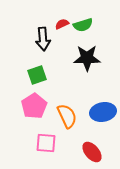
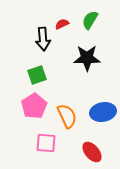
green semicircle: moved 7 px right, 5 px up; rotated 138 degrees clockwise
